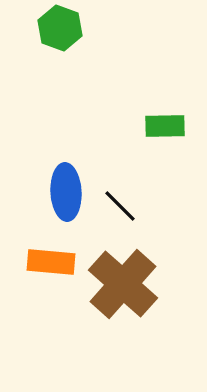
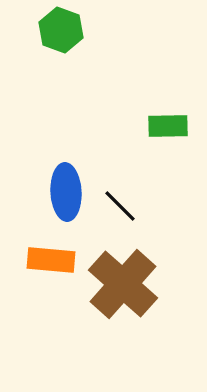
green hexagon: moved 1 px right, 2 px down
green rectangle: moved 3 px right
orange rectangle: moved 2 px up
